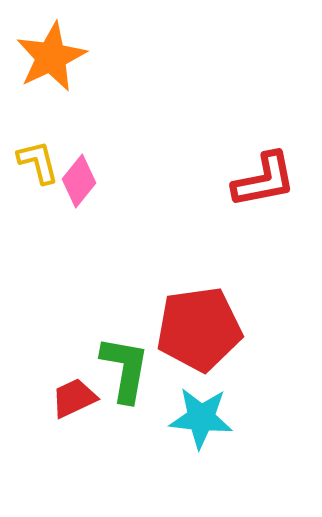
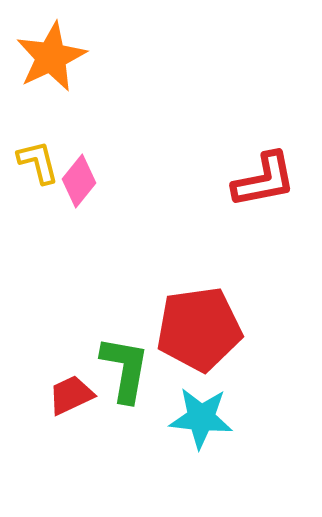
red trapezoid: moved 3 px left, 3 px up
